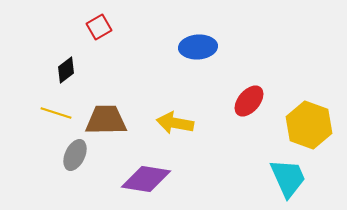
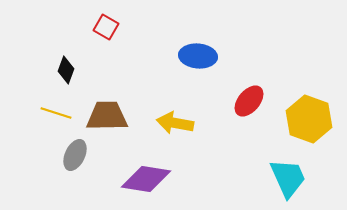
red square: moved 7 px right; rotated 30 degrees counterclockwise
blue ellipse: moved 9 px down; rotated 9 degrees clockwise
black diamond: rotated 32 degrees counterclockwise
brown trapezoid: moved 1 px right, 4 px up
yellow hexagon: moved 6 px up
